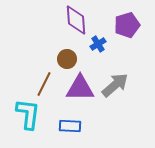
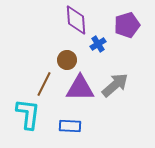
brown circle: moved 1 px down
